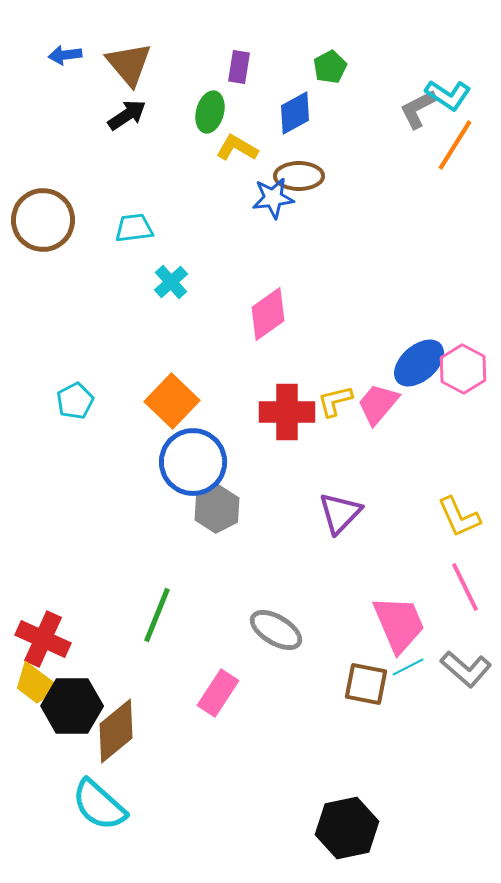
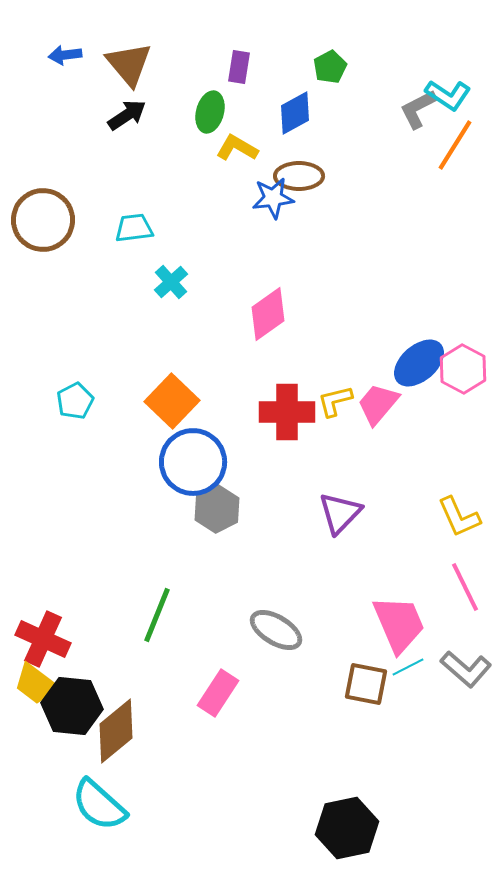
black hexagon at (72, 706): rotated 6 degrees clockwise
